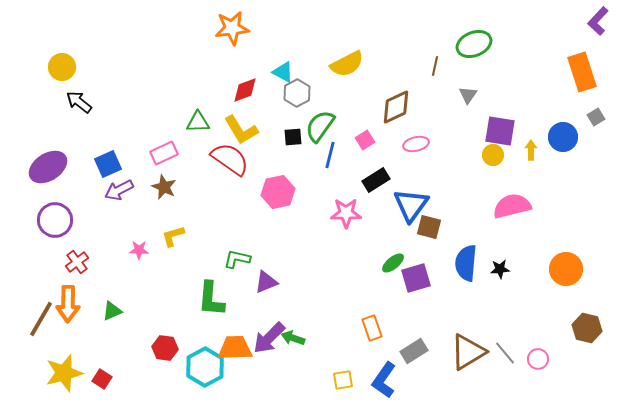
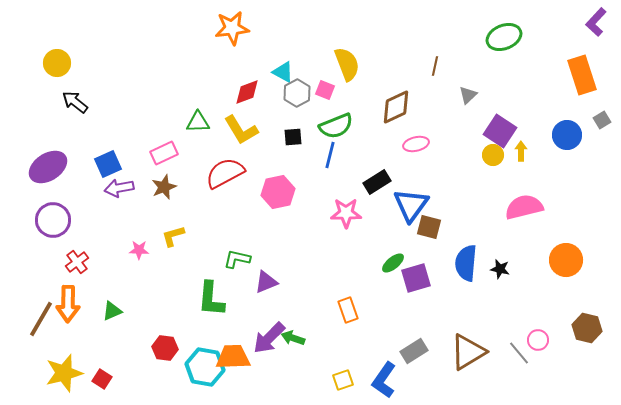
purple L-shape at (598, 21): moved 2 px left, 1 px down
green ellipse at (474, 44): moved 30 px right, 7 px up
yellow semicircle at (347, 64): rotated 84 degrees counterclockwise
yellow circle at (62, 67): moved 5 px left, 4 px up
orange rectangle at (582, 72): moved 3 px down
red diamond at (245, 90): moved 2 px right, 2 px down
gray triangle at (468, 95): rotated 12 degrees clockwise
black arrow at (79, 102): moved 4 px left
gray square at (596, 117): moved 6 px right, 3 px down
green semicircle at (320, 126): moved 16 px right; rotated 148 degrees counterclockwise
purple square at (500, 131): rotated 24 degrees clockwise
blue circle at (563, 137): moved 4 px right, 2 px up
pink square at (365, 140): moved 40 px left, 50 px up; rotated 36 degrees counterclockwise
yellow arrow at (531, 150): moved 10 px left, 1 px down
red semicircle at (230, 159): moved 5 px left, 14 px down; rotated 63 degrees counterclockwise
black rectangle at (376, 180): moved 1 px right, 2 px down
brown star at (164, 187): rotated 25 degrees clockwise
purple arrow at (119, 190): moved 2 px up; rotated 16 degrees clockwise
pink semicircle at (512, 206): moved 12 px right, 1 px down
purple circle at (55, 220): moved 2 px left
black star at (500, 269): rotated 18 degrees clockwise
orange circle at (566, 269): moved 9 px up
orange rectangle at (372, 328): moved 24 px left, 18 px up
orange trapezoid at (235, 348): moved 2 px left, 9 px down
gray line at (505, 353): moved 14 px right
pink circle at (538, 359): moved 19 px up
cyan hexagon at (205, 367): rotated 21 degrees counterclockwise
yellow square at (343, 380): rotated 10 degrees counterclockwise
